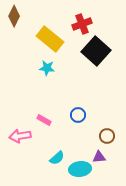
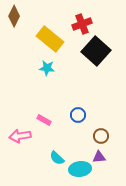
brown circle: moved 6 px left
cyan semicircle: rotated 84 degrees clockwise
